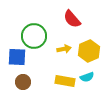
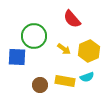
yellow arrow: rotated 48 degrees clockwise
brown circle: moved 17 px right, 3 px down
